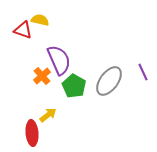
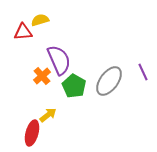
yellow semicircle: rotated 30 degrees counterclockwise
red triangle: moved 2 px down; rotated 24 degrees counterclockwise
red ellipse: rotated 20 degrees clockwise
